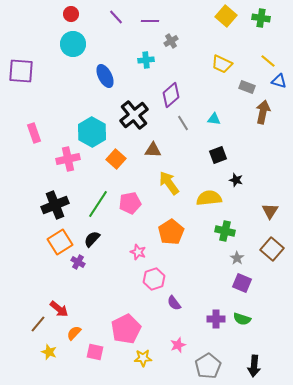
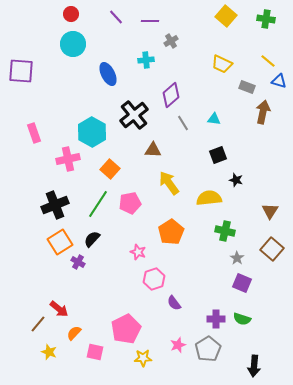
green cross at (261, 18): moved 5 px right, 1 px down
blue ellipse at (105, 76): moved 3 px right, 2 px up
orange square at (116, 159): moved 6 px left, 10 px down
gray pentagon at (208, 366): moved 17 px up
